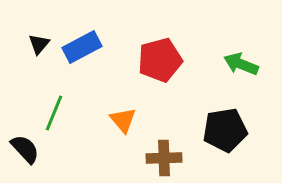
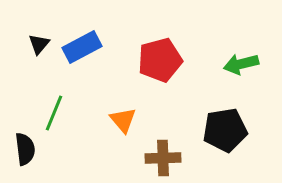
green arrow: rotated 36 degrees counterclockwise
black semicircle: rotated 36 degrees clockwise
brown cross: moved 1 px left
